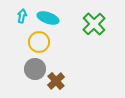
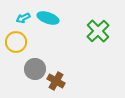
cyan arrow: moved 1 px right, 2 px down; rotated 128 degrees counterclockwise
green cross: moved 4 px right, 7 px down
yellow circle: moved 23 px left
brown cross: rotated 18 degrees counterclockwise
